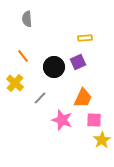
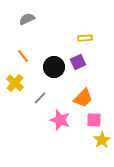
gray semicircle: rotated 70 degrees clockwise
orange trapezoid: rotated 20 degrees clockwise
pink star: moved 2 px left
